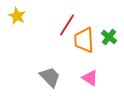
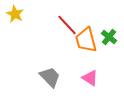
yellow star: moved 2 px left, 2 px up
red line: rotated 75 degrees counterclockwise
orange trapezoid: moved 2 px right; rotated 12 degrees counterclockwise
